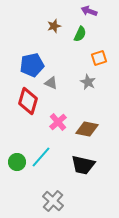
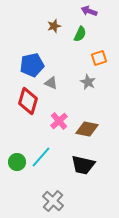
pink cross: moved 1 px right, 1 px up
